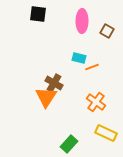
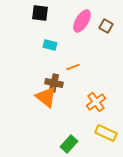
black square: moved 2 px right, 1 px up
pink ellipse: rotated 30 degrees clockwise
brown square: moved 1 px left, 5 px up
cyan rectangle: moved 29 px left, 13 px up
orange line: moved 19 px left
brown cross: rotated 18 degrees counterclockwise
orange triangle: rotated 25 degrees counterclockwise
orange cross: rotated 18 degrees clockwise
